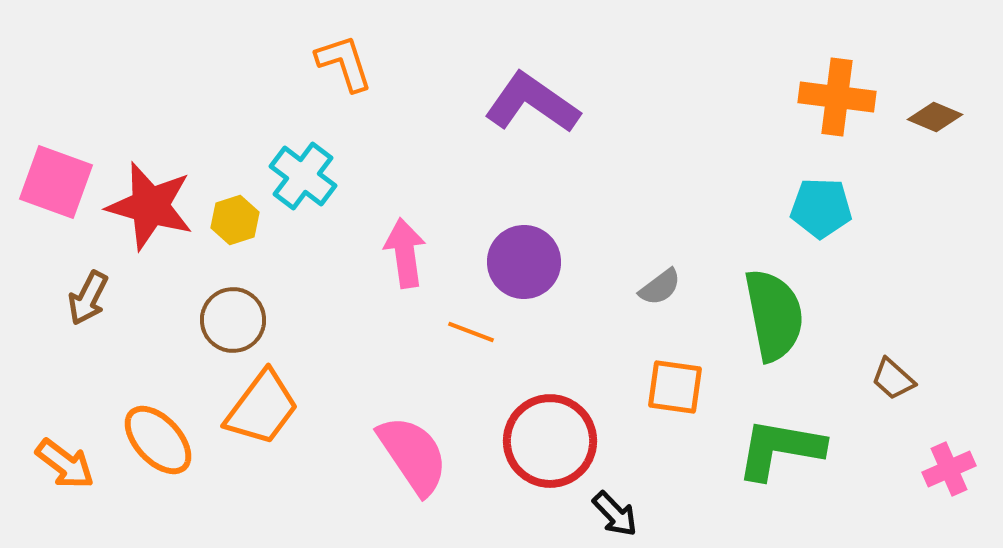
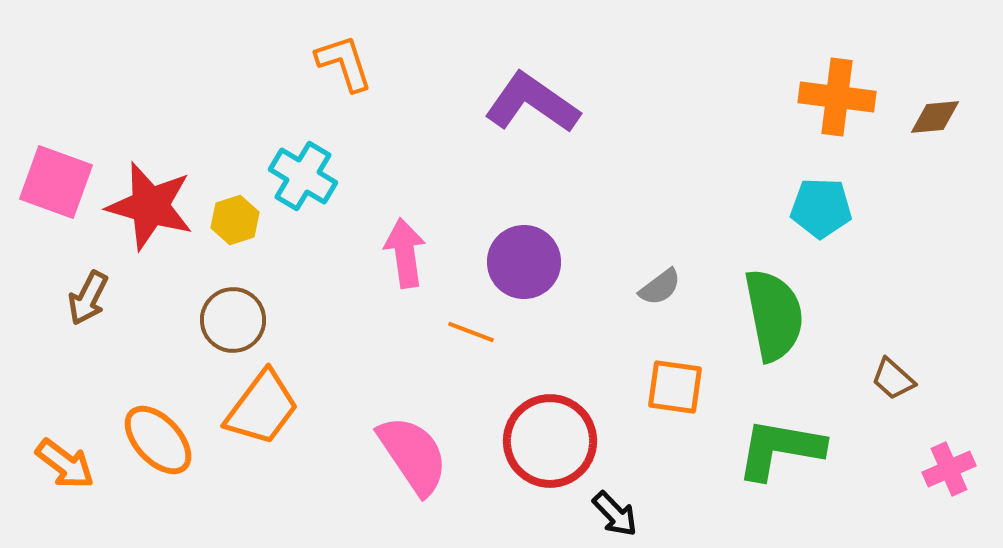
brown diamond: rotated 28 degrees counterclockwise
cyan cross: rotated 6 degrees counterclockwise
